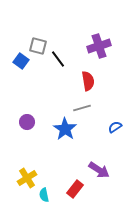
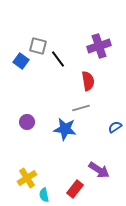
gray line: moved 1 px left
blue star: rotated 25 degrees counterclockwise
